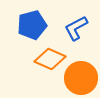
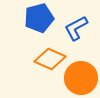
blue pentagon: moved 7 px right, 7 px up
